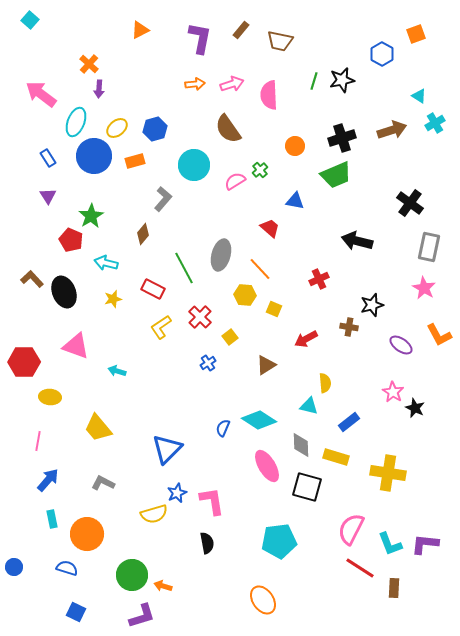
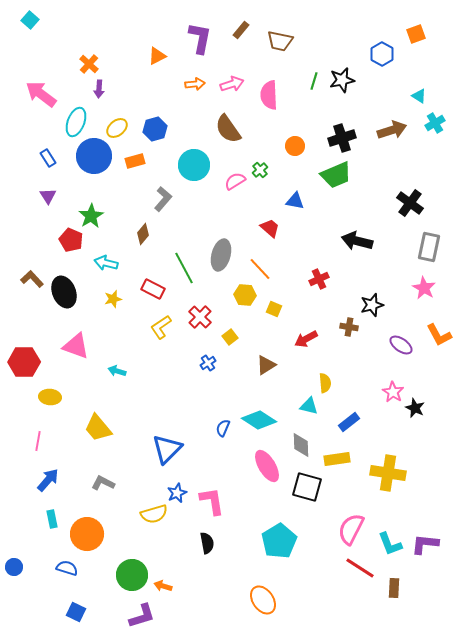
orange triangle at (140, 30): moved 17 px right, 26 px down
yellow rectangle at (336, 457): moved 1 px right, 2 px down; rotated 25 degrees counterclockwise
cyan pentagon at (279, 541): rotated 24 degrees counterclockwise
